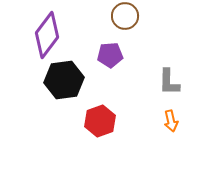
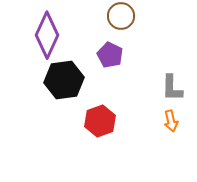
brown circle: moved 4 px left
purple diamond: rotated 12 degrees counterclockwise
purple pentagon: rotated 30 degrees clockwise
gray L-shape: moved 3 px right, 6 px down
